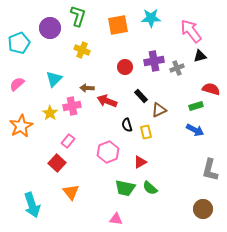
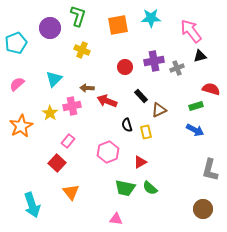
cyan pentagon: moved 3 px left
